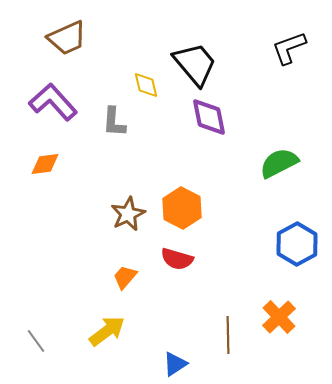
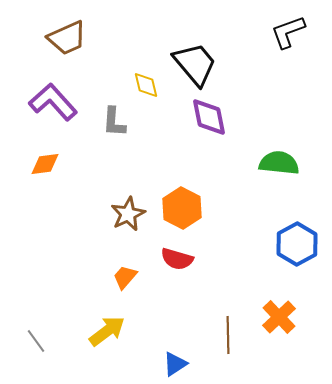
black L-shape: moved 1 px left, 16 px up
green semicircle: rotated 33 degrees clockwise
